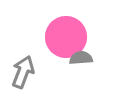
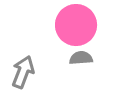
pink circle: moved 10 px right, 12 px up
